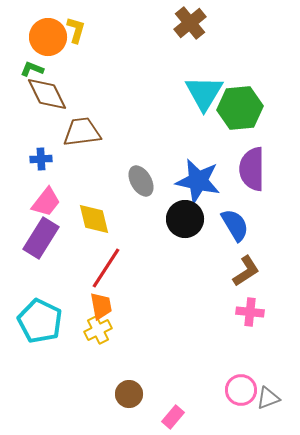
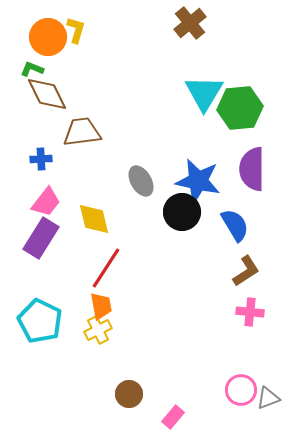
black circle: moved 3 px left, 7 px up
